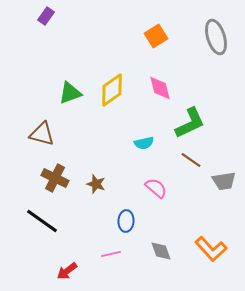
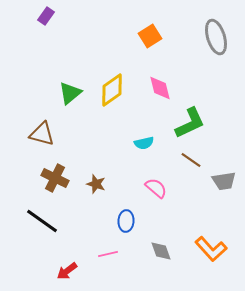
orange square: moved 6 px left
green triangle: rotated 20 degrees counterclockwise
pink line: moved 3 px left
